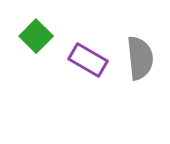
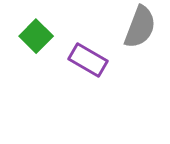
gray semicircle: moved 31 px up; rotated 27 degrees clockwise
